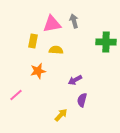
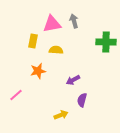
purple arrow: moved 2 px left
yellow arrow: rotated 24 degrees clockwise
